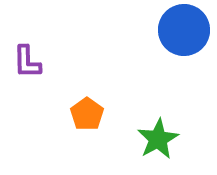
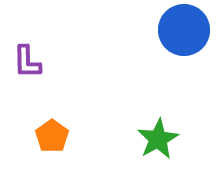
orange pentagon: moved 35 px left, 22 px down
